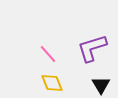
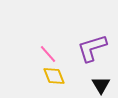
yellow diamond: moved 2 px right, 7 px up
